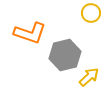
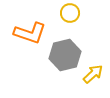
yellow circle: moved 21 px left
yellow arrow: moved 4 px right, 3 px up
